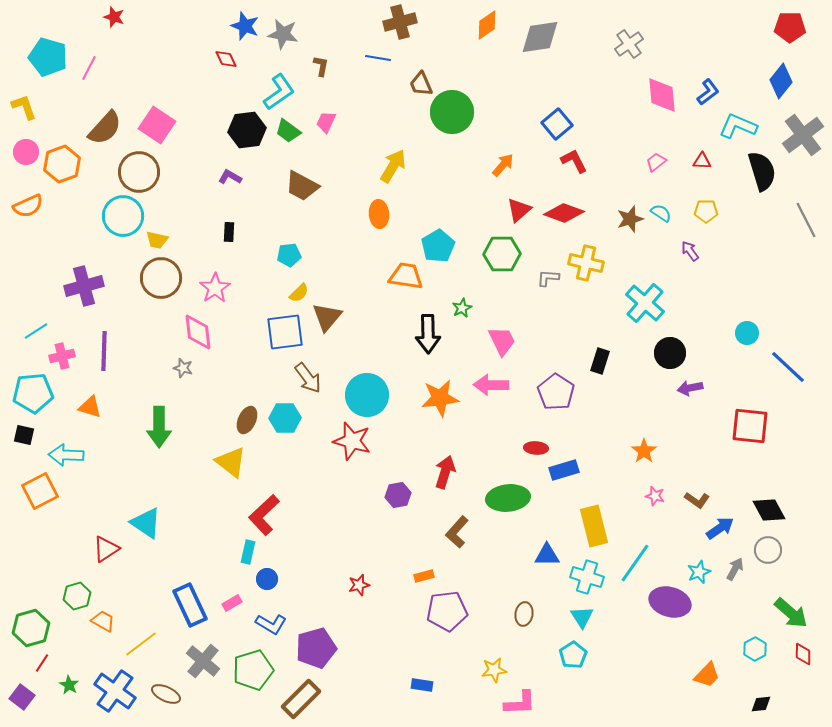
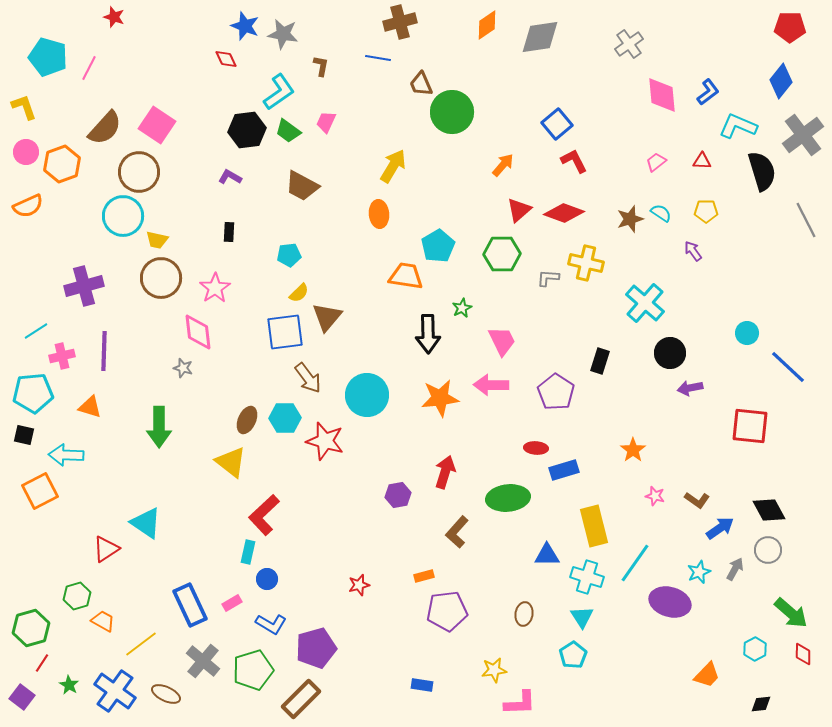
purple arrow at (690, 251): moved 3 px right
red star at (352, 441): moved 27 px left
orange star at (644, 451): moved 11 px left, 1 px up
